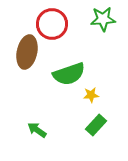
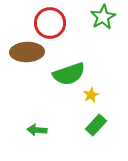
green star: moved 2 px up; rotated 25 degrees counterclockwise
red circle: moved 2 px left, 1 px up
brown ellipse: rotated 76 degrees clockwise
yellow star: rotated 21 degrees counterclockwise
green arrow: rotated 30 degrees counterclockwise
